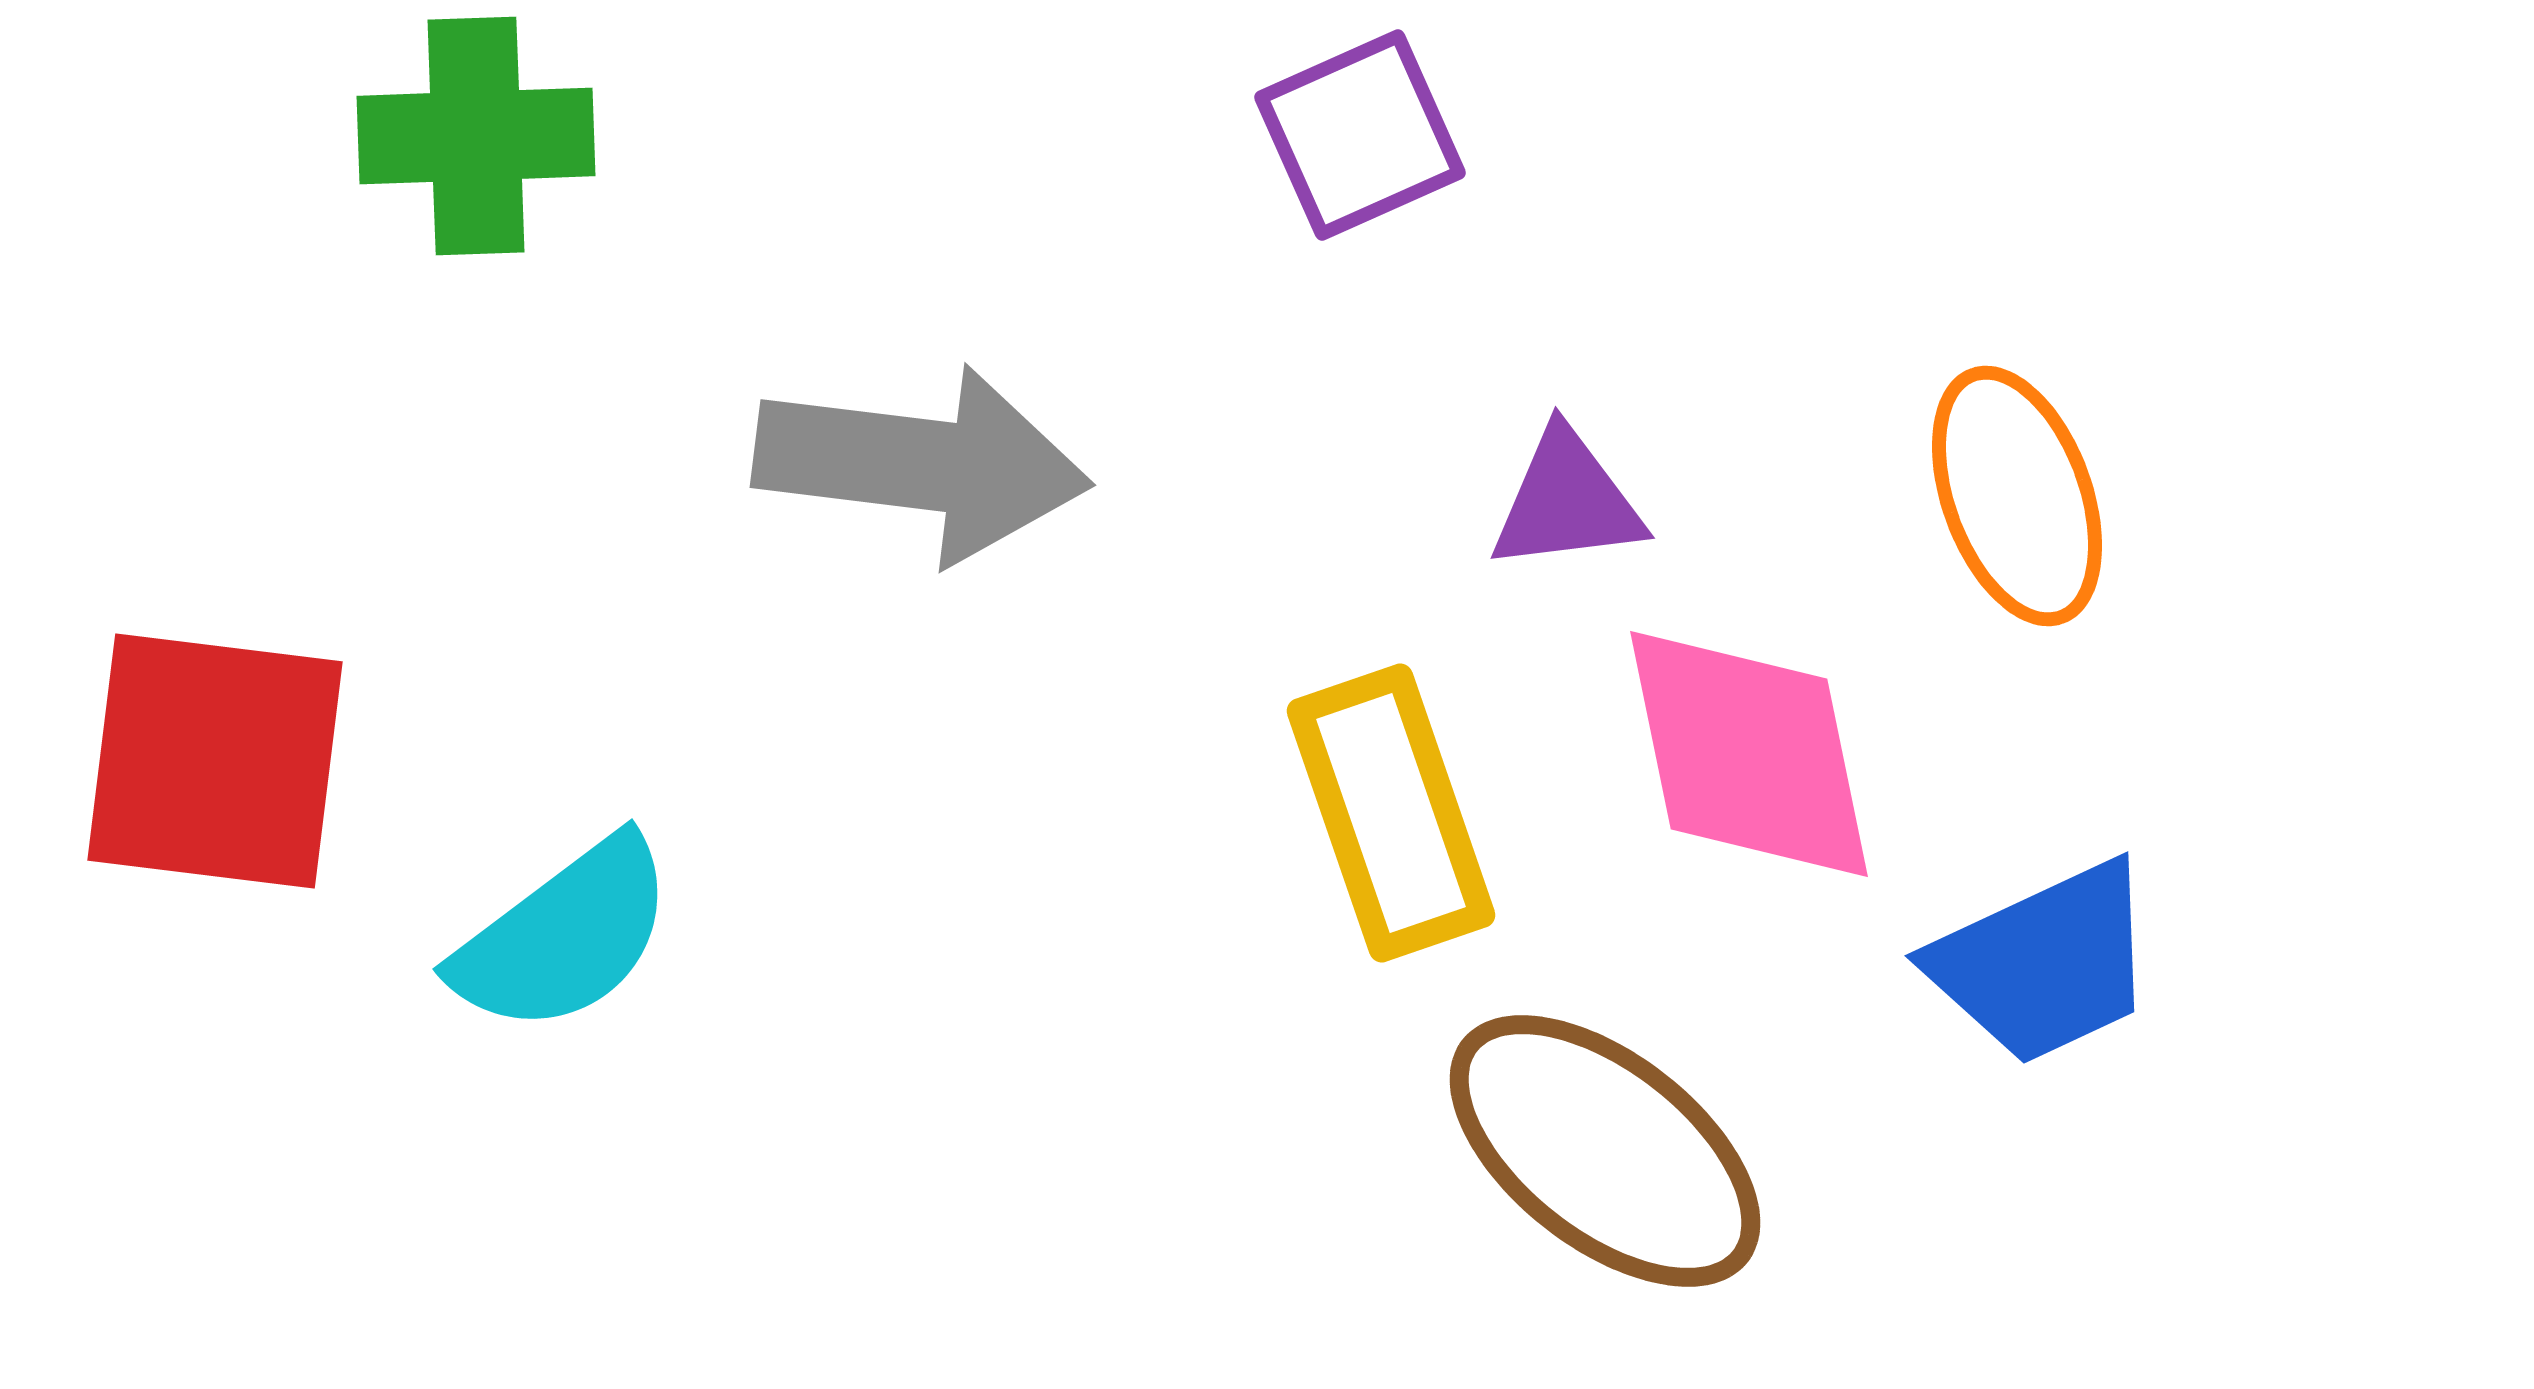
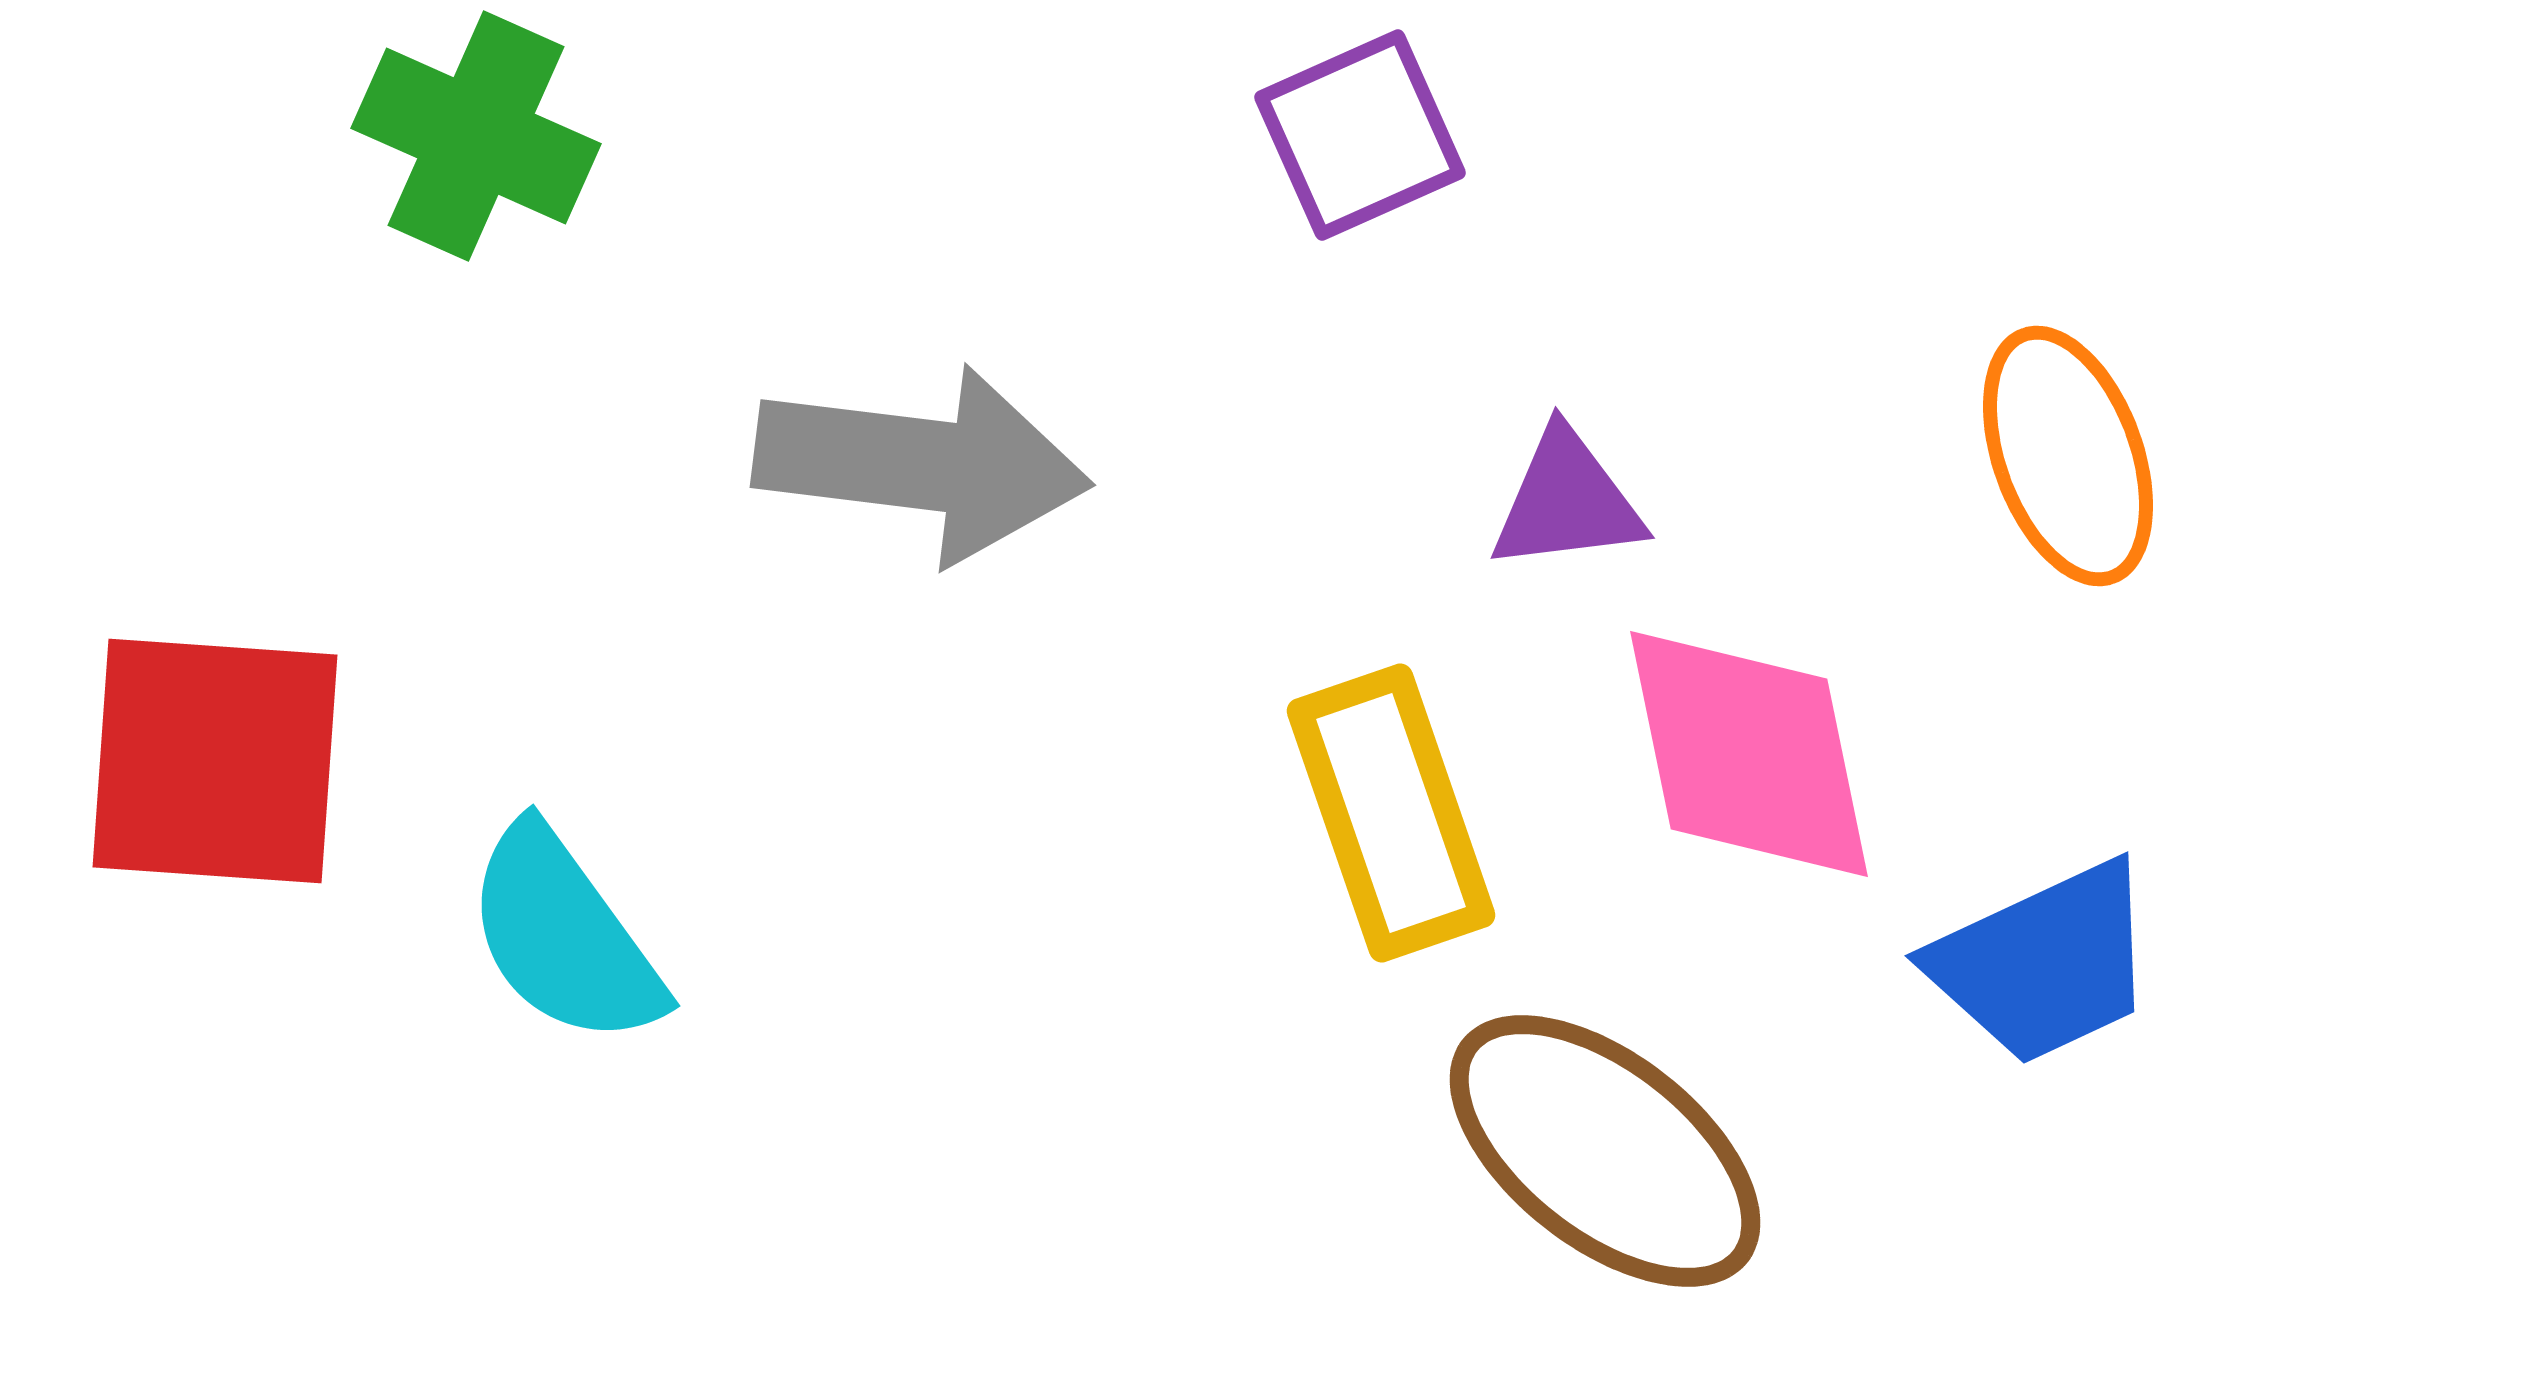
green cross: rotated 26 degrees clockwise
orange ellipse: moved 51 px right, 40 px up
red square: rotated 3 degrees counterclockwise
cyan semicircle: rotated 91 degrees clockwise
